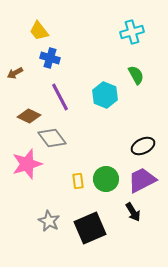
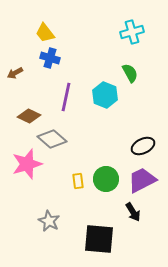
yellow trapezoid: moved 6 px right, 2 px down
green semicircle: moved 6 px left, 2 px up
purple line: moved 6 px right; rotated 40 degrees clockwise
gray diamond: moved 1 px down; rotated 12 degrees counterclockwise
black square: moved 9 px right, 11 px down; rotated 28 degrees clockwise
